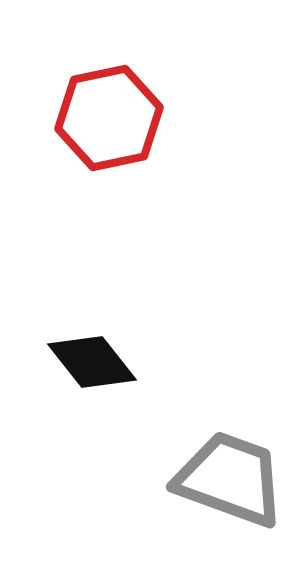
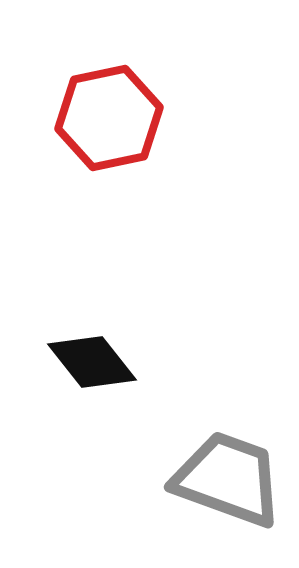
gray trapezoid: moved 2 px left
